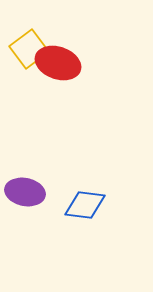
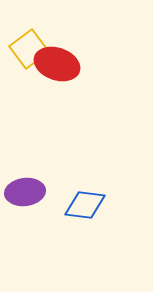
red ellipse: moved 1 px left, 1 px down
purple ellipse: rotated 18 degrees counterclockwise
